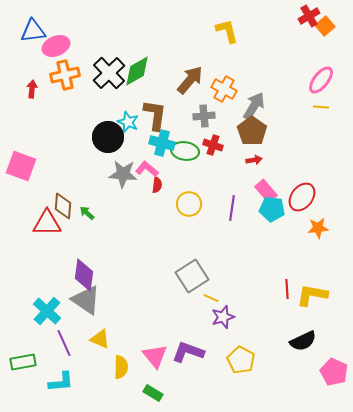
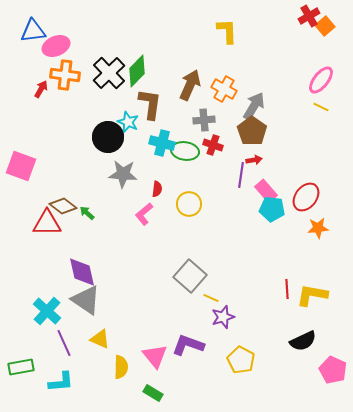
yellow L-shape at (227, 31): rotated 12 degrees clockwise
green diamond at (137, 71): rotated 16 degrees counterclockwise
orange cross at (65, 75): rotated 20 degrees clockwise
brown arrow at (190, 80): moved 5 px down; rotated 16 degrees counterclockwise
red arrow at (32, 89): moved 9 px right; rotated 24 degrees clockwise
yellow line at (321, 107): rotated 21 degrees clockwise
brown L-shape at (155, 115): moved 5 px left, 11 px up
gray cross at (204, 116): moved 4 px down
pink L-shape at (147, 169): moved 3 px left, 45 px down; rotated 80 degrees counterclockwise
red semicircle at (157, 185): moved 4 px down
red ellipse at (302, 197): moved 4 px right
brown diamond at (63, 206): rotated 56 degrees counterclockwise
purple line at (232, 208): moved 9 px right, 33 px up
purple diamond at (84, 275): moved 2 px left, 3 px up; rotated 20 degrees counterclockwise
gray square at (192, 276): moved 2 px left; rotated 16 degrees counterclockwise
purple L-shape at (188, 352): moved 7 px up
green rectangle at (23, 362): moved 2 px left, 5 px down
pink pentagon at (334, 372): moved 1 px left, 2 px up
